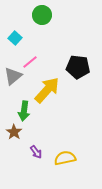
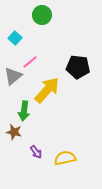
brown star: rotated 21 degrees counterclockwise
